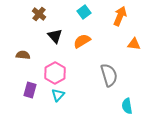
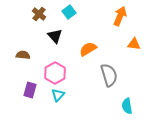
cyan square: moved 15 px left
orange semicircle: moved 6 px right, 8 px down
